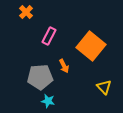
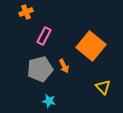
orange cross: rotated 24 degrees clockwise
pink rectangle: moved 5 px left
gray pentagon: moved 8 px up; rotated 10 degrees counterclockwise
yellow triangle: moved 1 px left
cyan star: moved 1 px right
